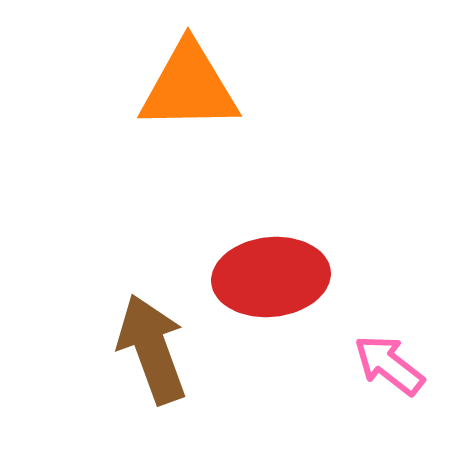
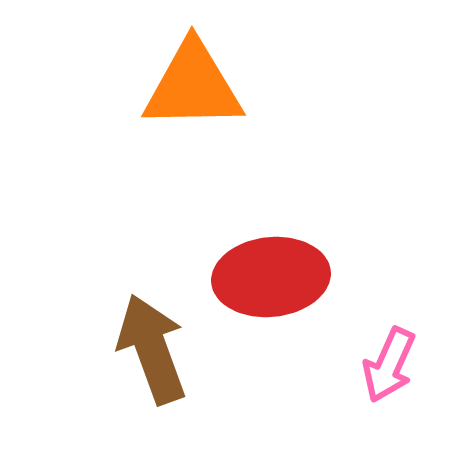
orange triangle: moved 4 px right, 1 px up
pink arrow: rotated 104 degrees counterclockwise
